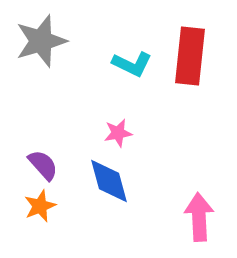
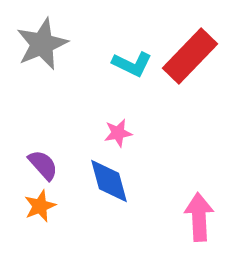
gray star: moved 1 px right, 3 px down; rotated 6 degrees counterclockwise
red rectangle: rotated 38 degrees clockwise
